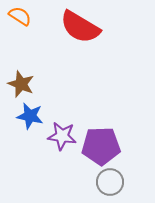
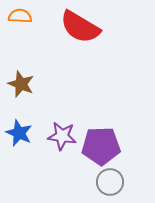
orange semicircle: rotated 30 degrees counterclockwise
blue star: moved 11 px left, 17 px down; rotated 12 degrees clockwise
